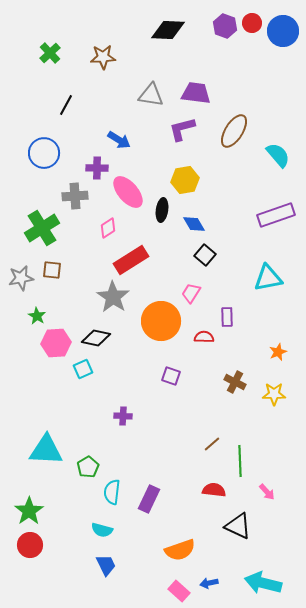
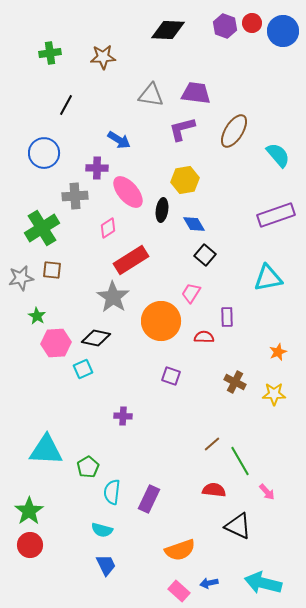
green cross at (50, 53): rotated 35 degrees clockwise
green line at (240, 461): rotated 28 degrees counterclockwise
